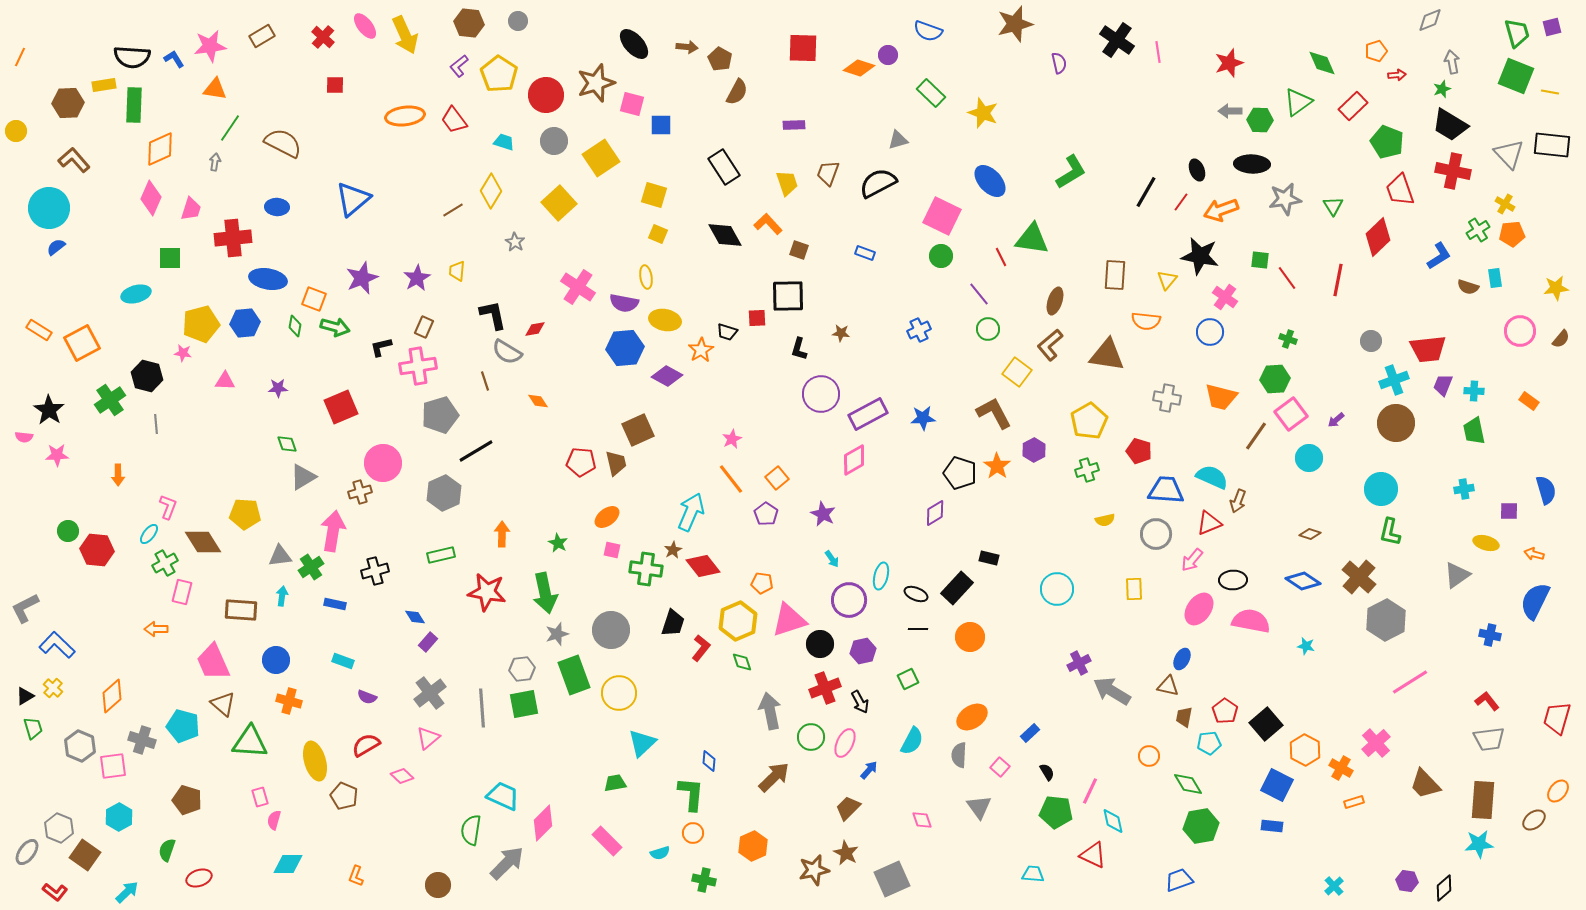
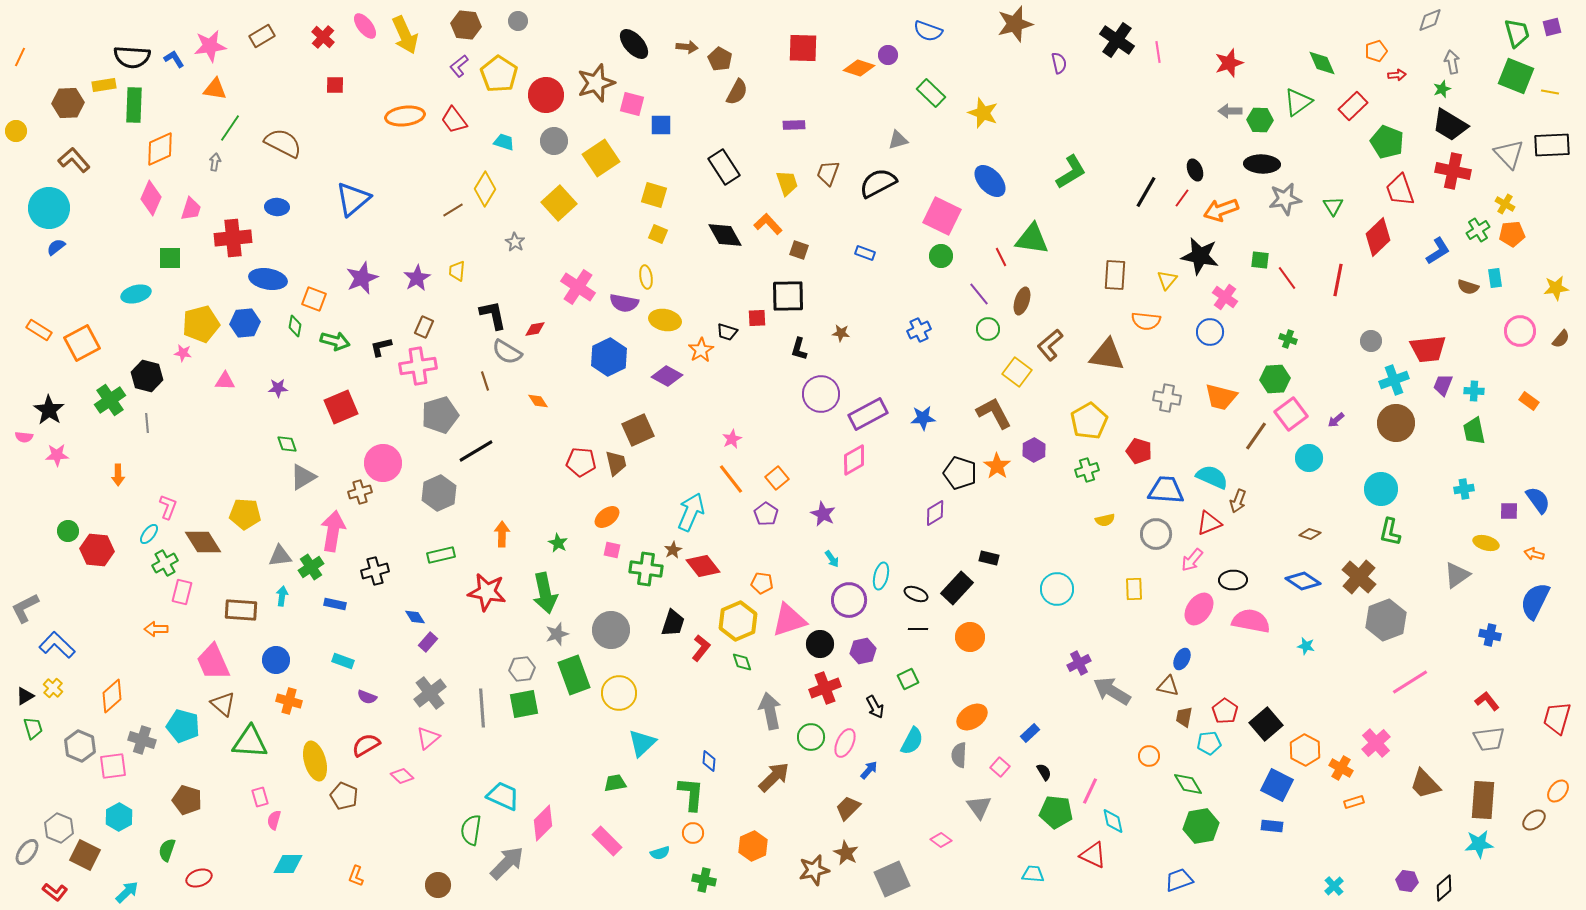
brown hexagon at (469, 23): moved 3 px left, 2 px down
black rectangle at (1552, 145): rotated 9 degrees counterclockwise
black ellipse at (1252, 164): moved 10 px right
black ellipse at (1197, 170): moved 2 px left
yellow diamond at (491, 191): moved 6 px left, 2 px up
red line at (1181, 202): moved 1 px right, 4 px up
blue L-shape at (1439, 256): moved 1 px left, 5 px up
brown ellipse at (1055, 301): moved 33 px left
green arrow at (335, 327): moved 14 px down
blue hexagon at (625, 348): moved 16 px left, 9 px down; rotated 21 degrees counterclockwise
gray line at (156, 424): moved 9 px left, 1 px up
blue semicircle at (1546, 490): moved 8 px left, 10 px down; rotated 20 degrees counterclockwise
gray hexagon at (444, 493): moved 5 px left
gray hexagon at (1386, 620): rotated 6 degrees clockwise
black arrow at (860, 702): moved 15 px right, 5 px down
black semicircle at (1047, 772): moved 3 px left
pink diamond at (922, 820): moved 19 px right, 20 px down; rotated 35 degrees counterclockwise
brown square at (85, 855): rotated 8 degrees counterclockwise
